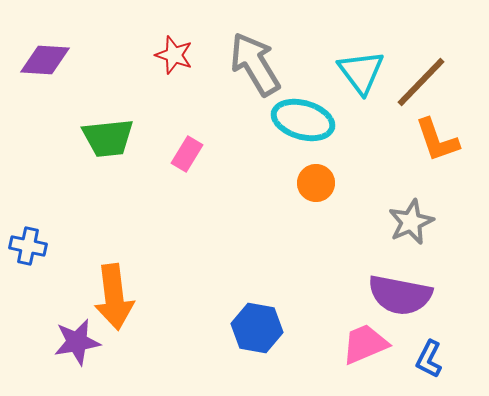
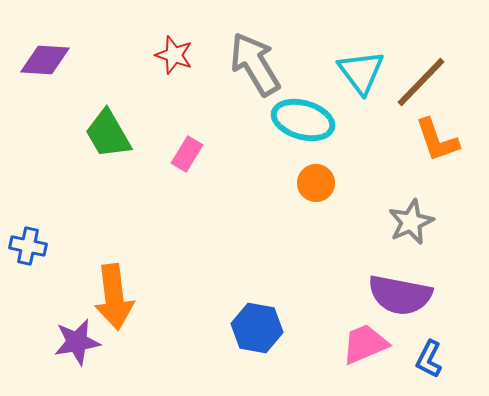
green trapezoid: moved 4 px up; rotated 66 degrees clockwise
